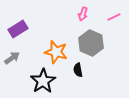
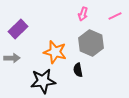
pink line: moved 1 px right, 1 px up
purple rectangle: rotated 12 degrees counterclockwise
orange star: moved 1 px left
gray arrow: rotated 35 degrees clockwise
black star: rotated 25 degrees clockwise
